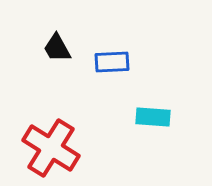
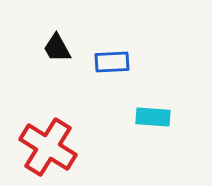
red cross: moved 3 px left, 1 px up
